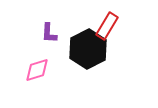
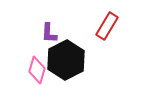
black hexagon: moved 22 px left, 11 px down
pink diamond: rotated 56 degrees counterclockwise
